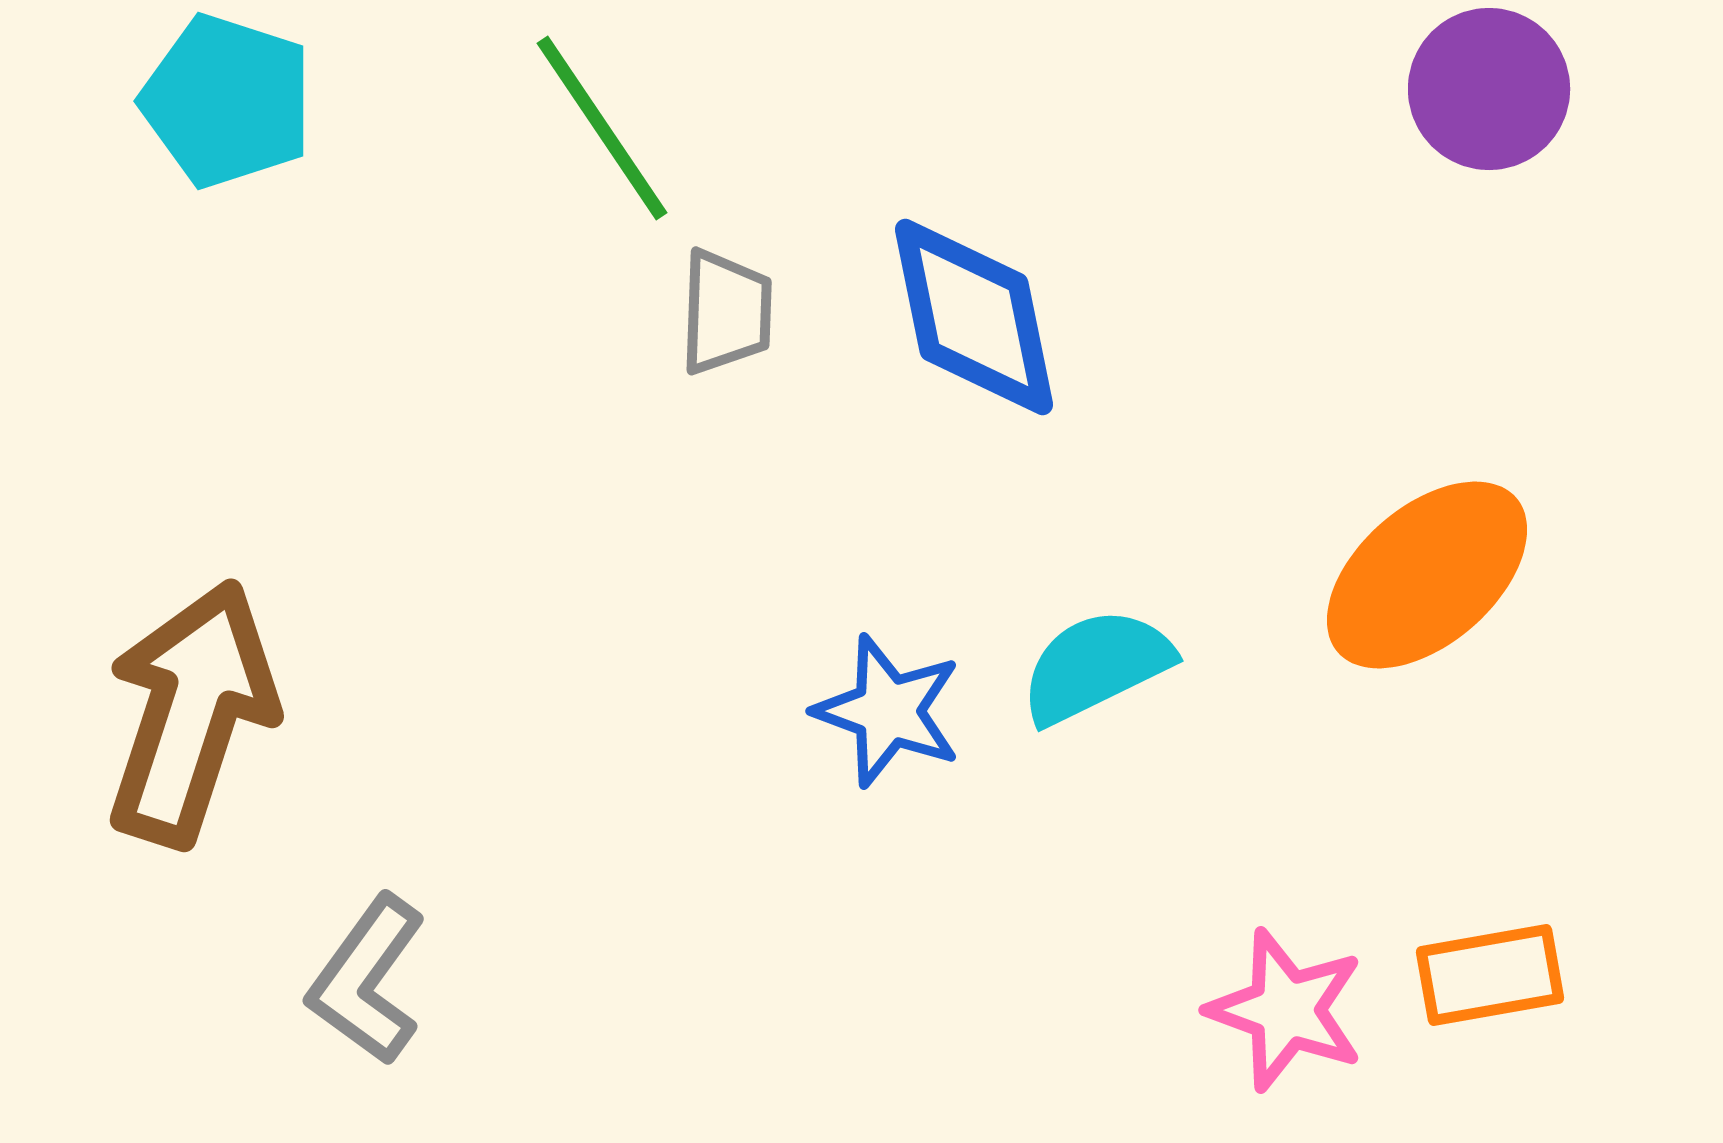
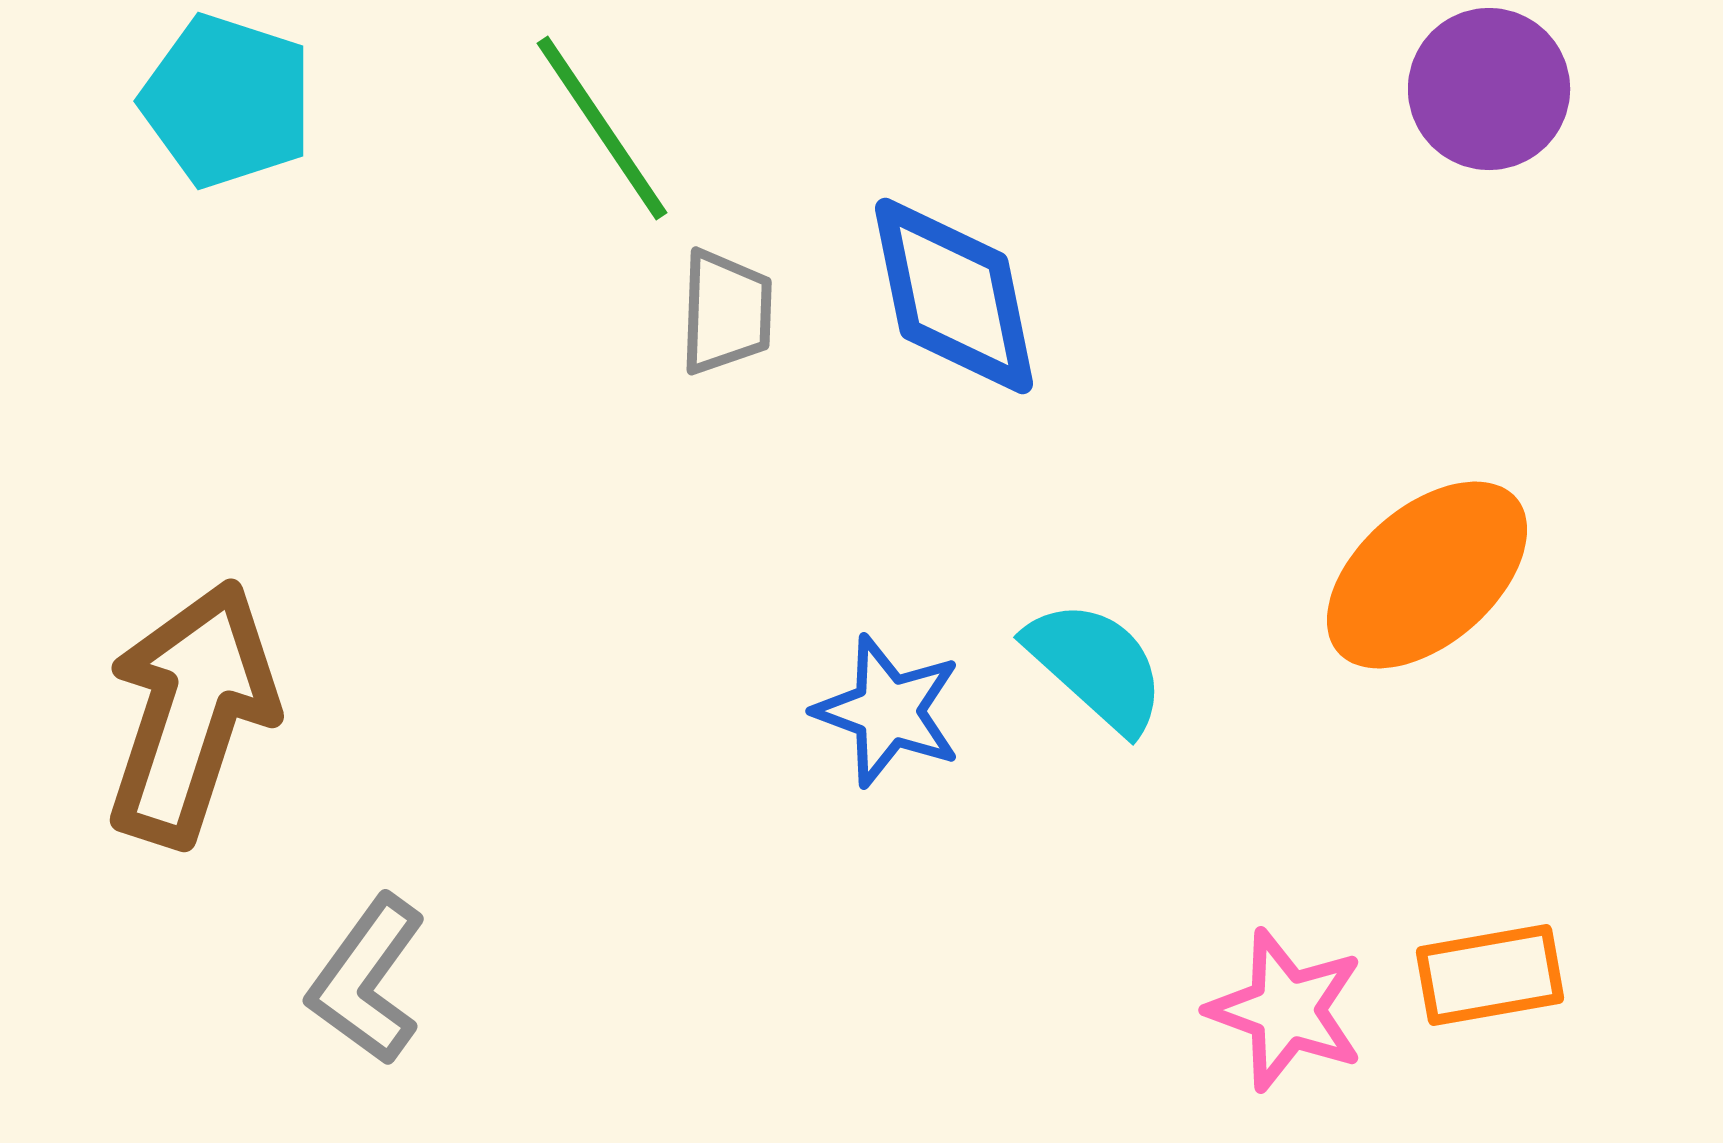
blue diamond: moved 20 px left, 21 px up
cyan semicircle: rotated 68 degrees clockwise
